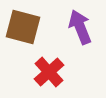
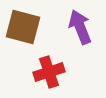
red cross: rotated 24 degrees clockwise
